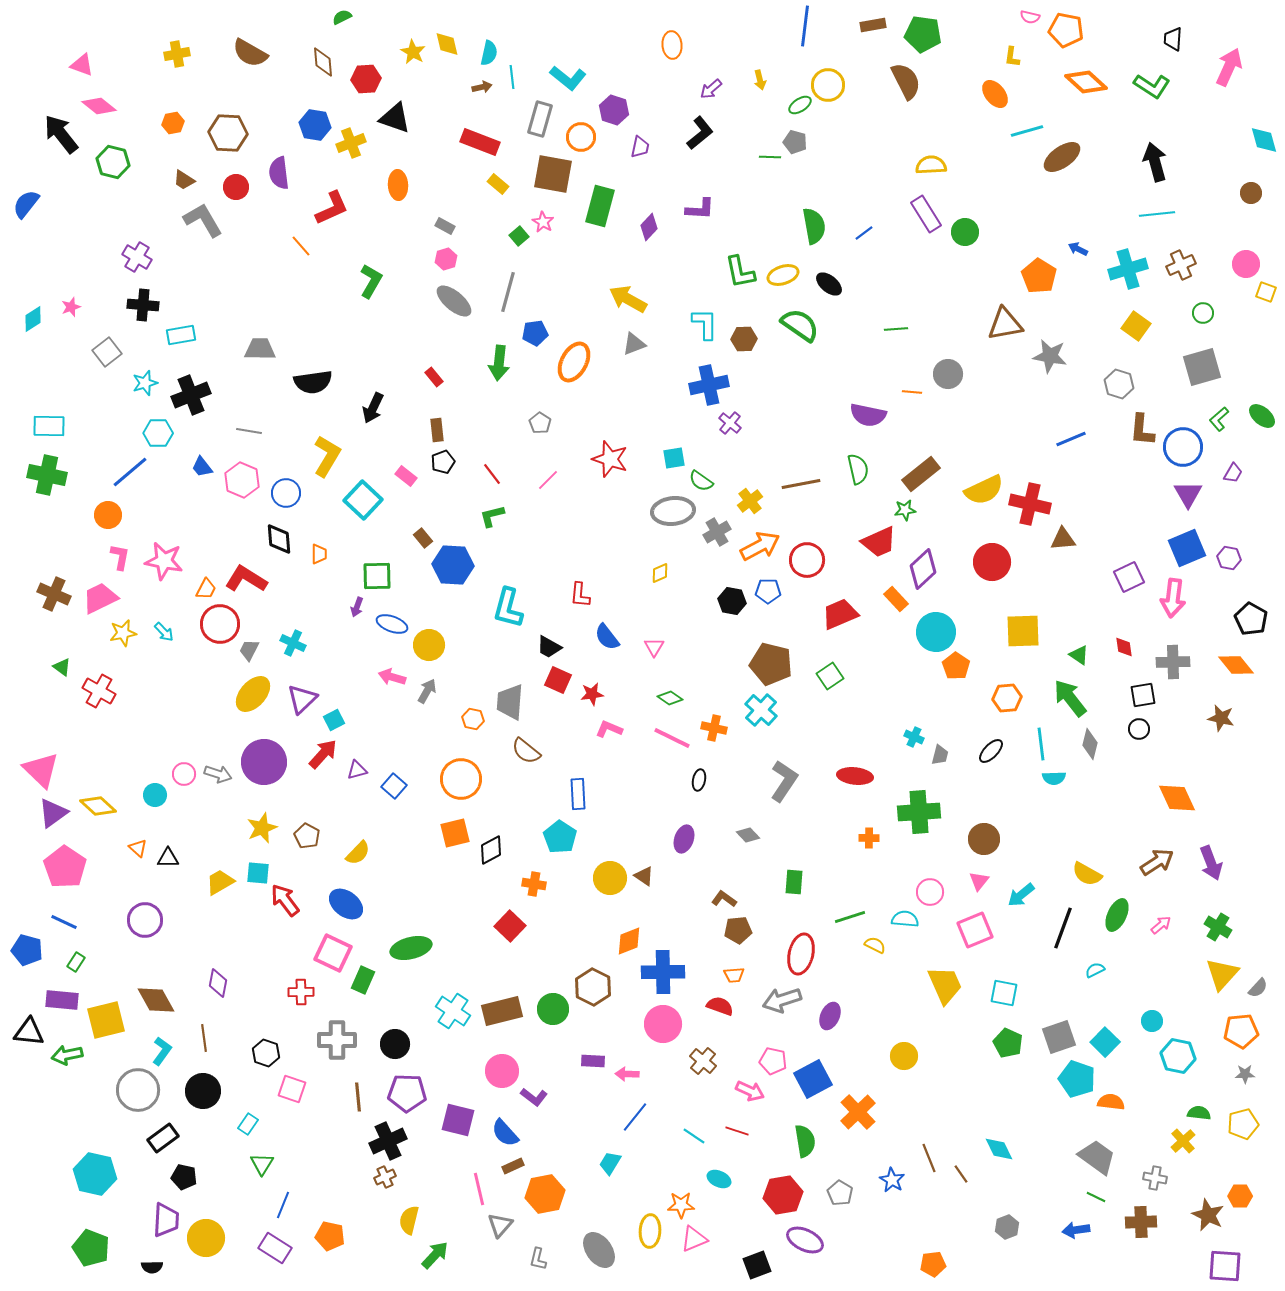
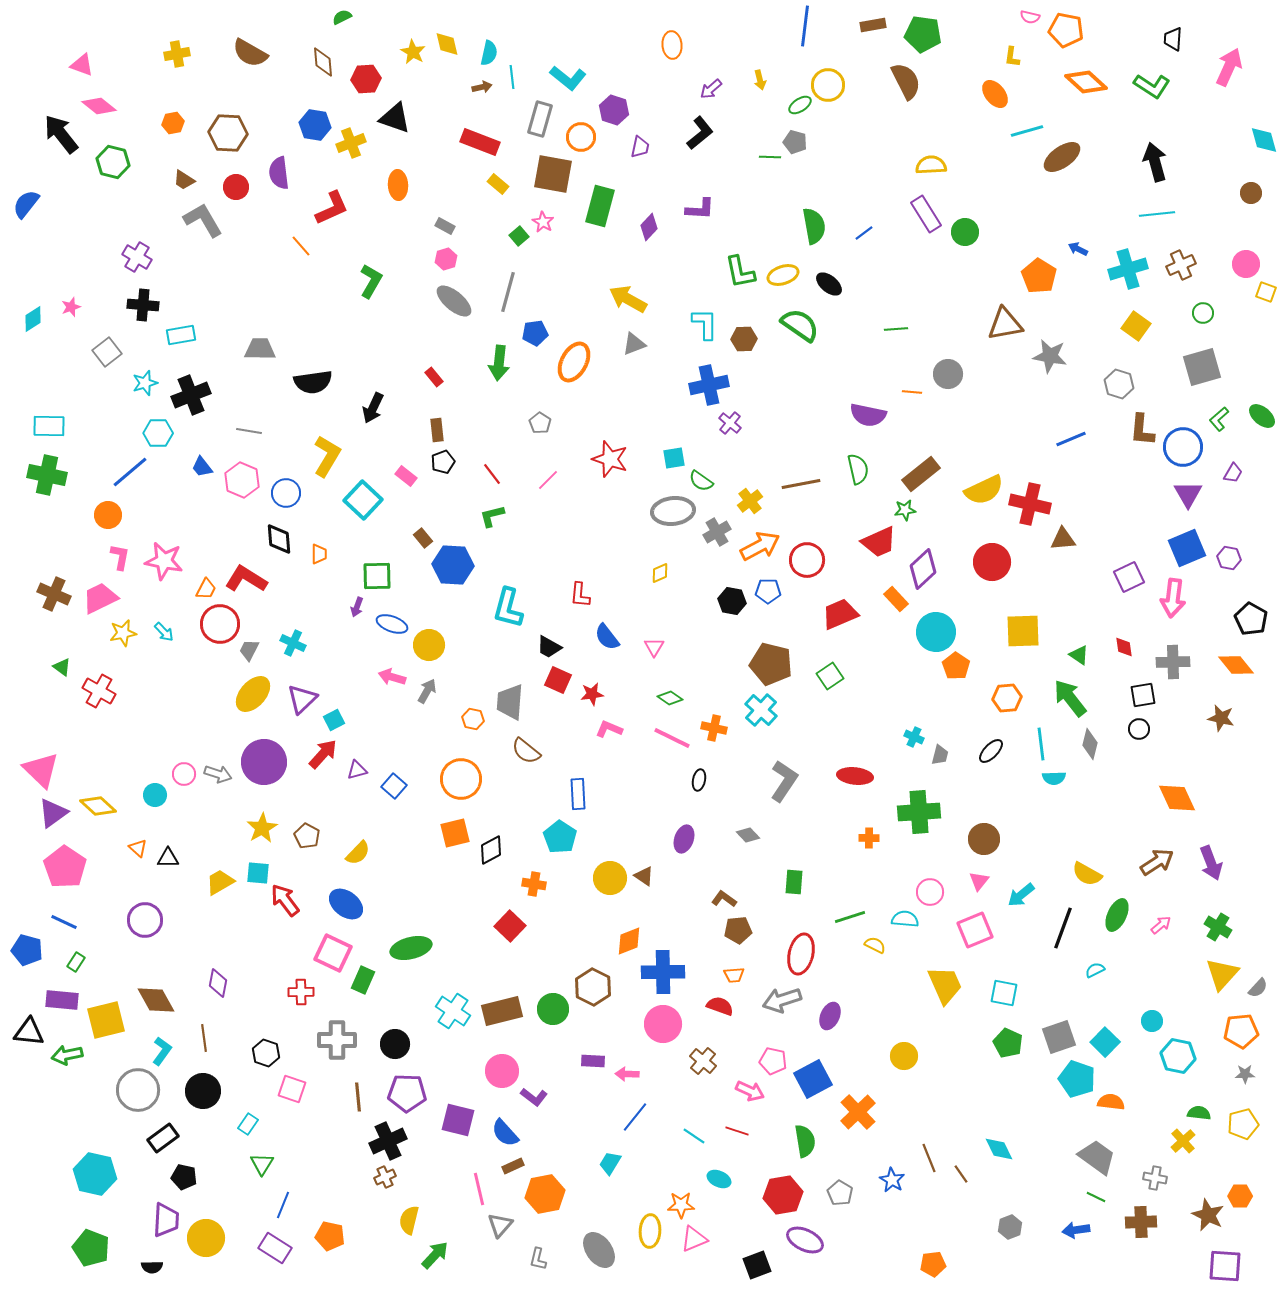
yellow star at (262, 828): rotated 8 degrees counterclockwise
gray hexagon at (1007, 1227): moved 3 px right
